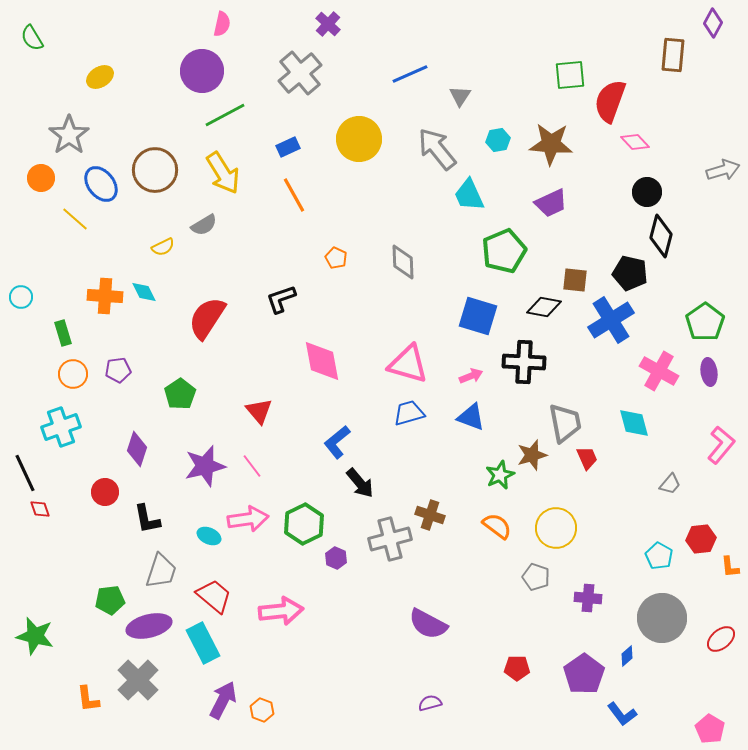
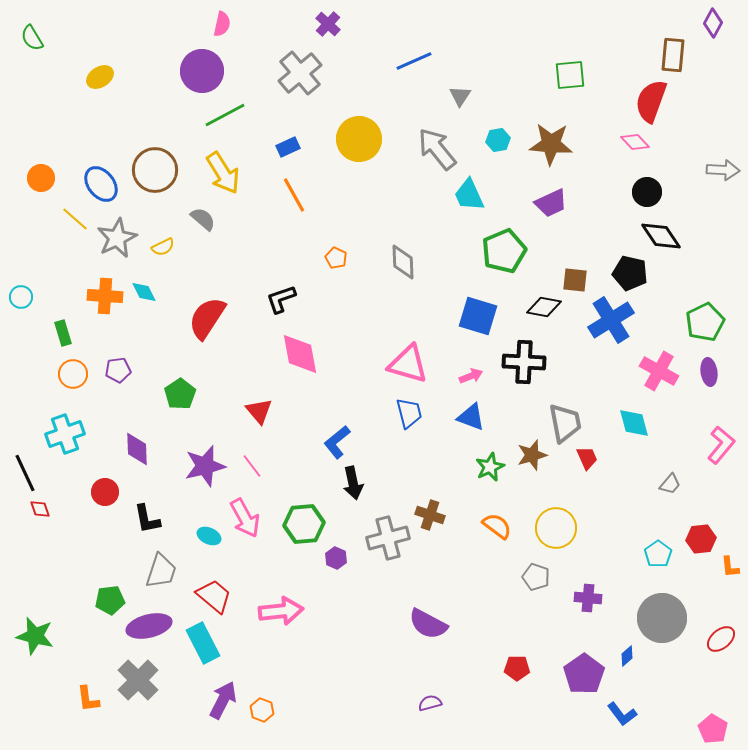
blue line at (410, 74): moved 4 px right, 13 px up
red semicircle at (610, 101): moved 41 px right
gray star at (69, 135): moved 48 px right, 103 px down; rotated 9 degrees clockwise
gray arrow at (723, 170): rotated 20 degrees clockwise
gray semicircle at (204, 225): moved 1 px left, 6 px up; rotated 108 degrees counterclockwise
black diamond at (661, 236): rotated 48 degrees counterclockwise
green pentagon at (705, 322): rotated 9 degrees clockwise
pink diamond at (322, 361): moved 22 px left, 7 px up
blue trapezoid at (409, 413): rotated 92 degrees clockwise
cyan cross at (61, 427): moved 4 px right, 7 px down
purple diamond at (137, 449): rotated 20 degrees counterclockwise
green star at (500, 475): moved 10 px left, 8 px up
black arrow at (360, 483): moved 7 px left; rotated 28 degrees clockwise
pink arrow at (248, 519): moved 3 px left, 1 px up; rotated 69 degrees clockwise
green hexagon at (304, 524): rotated 21 degrees clockwise
gray cross at (390, 539): moved 2 px left, 1 px up
cyan pentagon at (659, 556): moved 1 px left, 2 px up; rotated 8 degrees clockwise
pink pentagon at (710, 729): moved 3 px right
